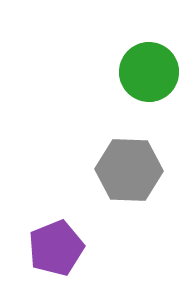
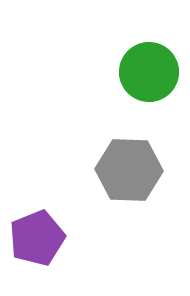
purple pentagon: moved 19 px left, 10 px up
